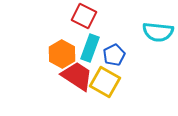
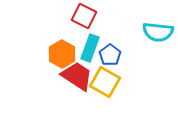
blue pentagon: moved 4 px left; rotated 10 degrees counterclockwise
